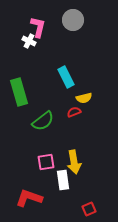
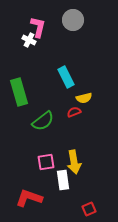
white cross: moved 1 px up
